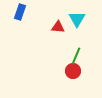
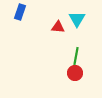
green line: rotated 12 degrees counterclockwise
red circle: moved 2 px right, 2 px down
